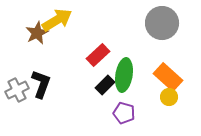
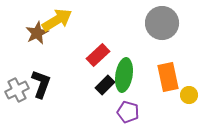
orange rectangle: rotated 36 degrees clockwise
yellow circle: moved 20 px right, 2 px up
purple pentagon: moved 4 px right, 1 px up
